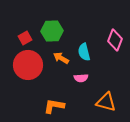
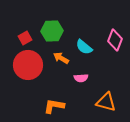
cyan semicircle: moved 5 px up; rotated 36 degrees counterclockwise
